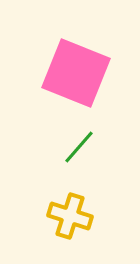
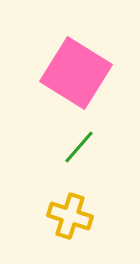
pink square: rotated 10 degrees clockwise
